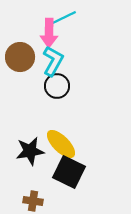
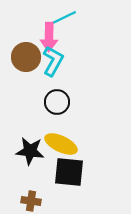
pink arrow: moved 4 px down
brown circle: moved 6 px right
black circle: moved 16 px down
yellow ellipse: rotated 20 degrees counterclockwise
black star: rotated 16 degrees clockwise
black square: rotated 20 degrees counterclockwise
brown cross: moved 2 px left
